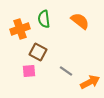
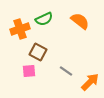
green semicircle: rotated 108 degrees counterclockwise
orange arrow: rotated 18 degrees counterclockwise
